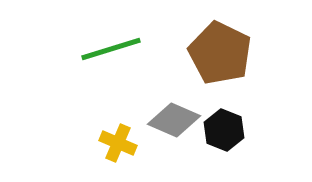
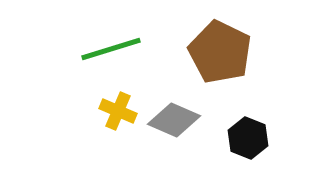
brown pentagon: moved 1 px up
black hexagon: moved 24 px right, 8 px down
yellow cross: moved 32 px up
